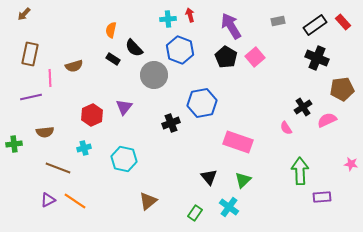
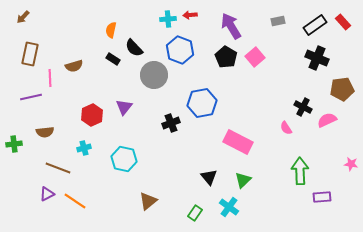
brown arrow at (24, 14): moved 1 px left, 3 px down
red arrow at (190, 15): rotated 80 degrees counterclockwise
black cross at (303, 107): rotated 30 degrees counterclockwise
pink rectangle at (238, 142): rotated 8 degrees clockwise
purple triangle at (48, 200): moved 1 px left, 6 px up
